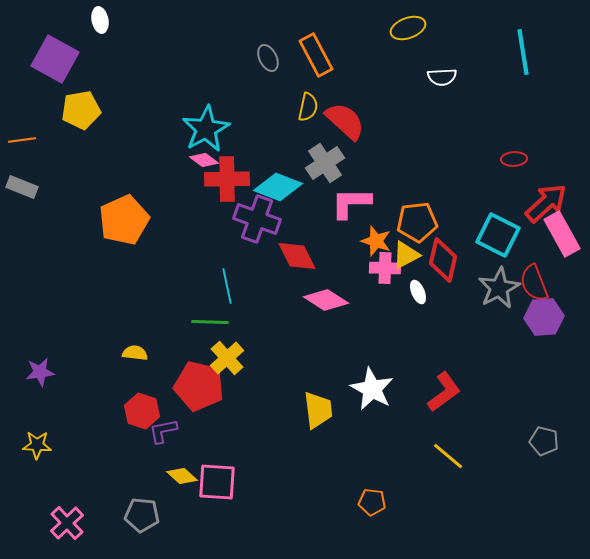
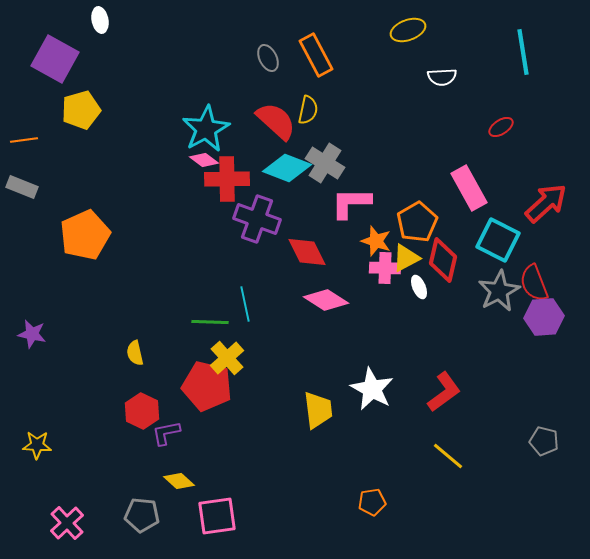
yellow ellipse at (408, 28): moved 2 px down
yellow semicircle at (308, 107): moved 3 px down
yellow pentagon at (81, 110): rotated 6 degrees counterclockwise
red semicircle at (345, 121): moved 69 px left
orange line at (22, 140): moved 2 px right
red ellipse at (514, 159): moved 13 px left, 32 px up; rotated 30 degrees counterclockwise
gray cross at (325, 163): rotated 24 degrees counterclockwise
cyan diamond at (278, 187): moved 9 px right, 19 px up
orange pentagon at (124, 220): moved 39 px left, 15 px down
orange pentagon at (417, 222): rotated 24 degrees counterclockwise
pink rectangle at (562, 234): moved 93 px left, 46 px up
cyan square at (498, 235): moved 5 px down
yellow triangle at (406, 255): moved 3 px down
red diamond at (297, 256): moved 10 px right, 4 px up
cyan line at (227, 286): moved 18 px right, 18 px down
gray star at (499, 288): moved 3 px down
white ellipse at (418, 292): moved 1 px right, 5 px up
yellow semicircle at (135, 353): rotated 110 degrees counterclockwise
purple star at (40, 372): moved 8 px left, 38 px up; rotated 20 degrees clockwise
red pentagon at (199, 386): moved 8 px right
red hexagon at (142, 411): rotated 8 degrees clockwise
purple L-shape at (163, 431): moved 3 px right, 2 px down
yellow diamond at (182, 476): moved 3 px left, 5 px down
pink square at (217, 482): moved 34 px down; rotated 12 degrees counterclockwise
orange pentagon at (372, 502): rotated 16 degrees counterclockwise
